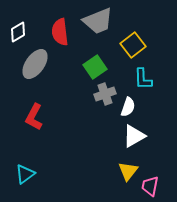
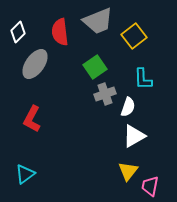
white diamond: rotated 15 degrees counterclockwise
yellow square: moved 1 px right, 9 px up
red L-shape: moved 2 px left, 2 px down
